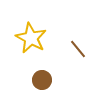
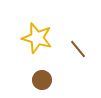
yellow star: moved 6 px right; rotated 12 degrees counterclockwise
